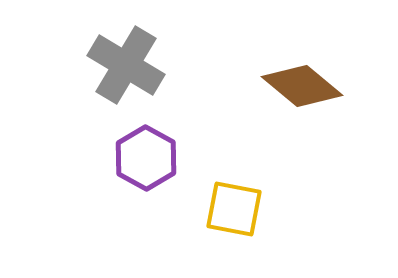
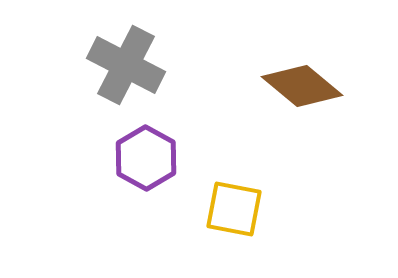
gray cross: rotated 4 degrees counterclockwise
